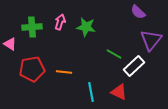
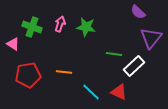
pink arrow: moved 2 px down
green cross: rotated 24 degrees clockwise
purple triangle: moved 2 px up
pink triangle: moved 3 px right
green line: rotated 21 degrees counterclockwise
red pentagon: moved 4 px left, 6 px down
cyan line: rotated 36 degrees counterclockwise
